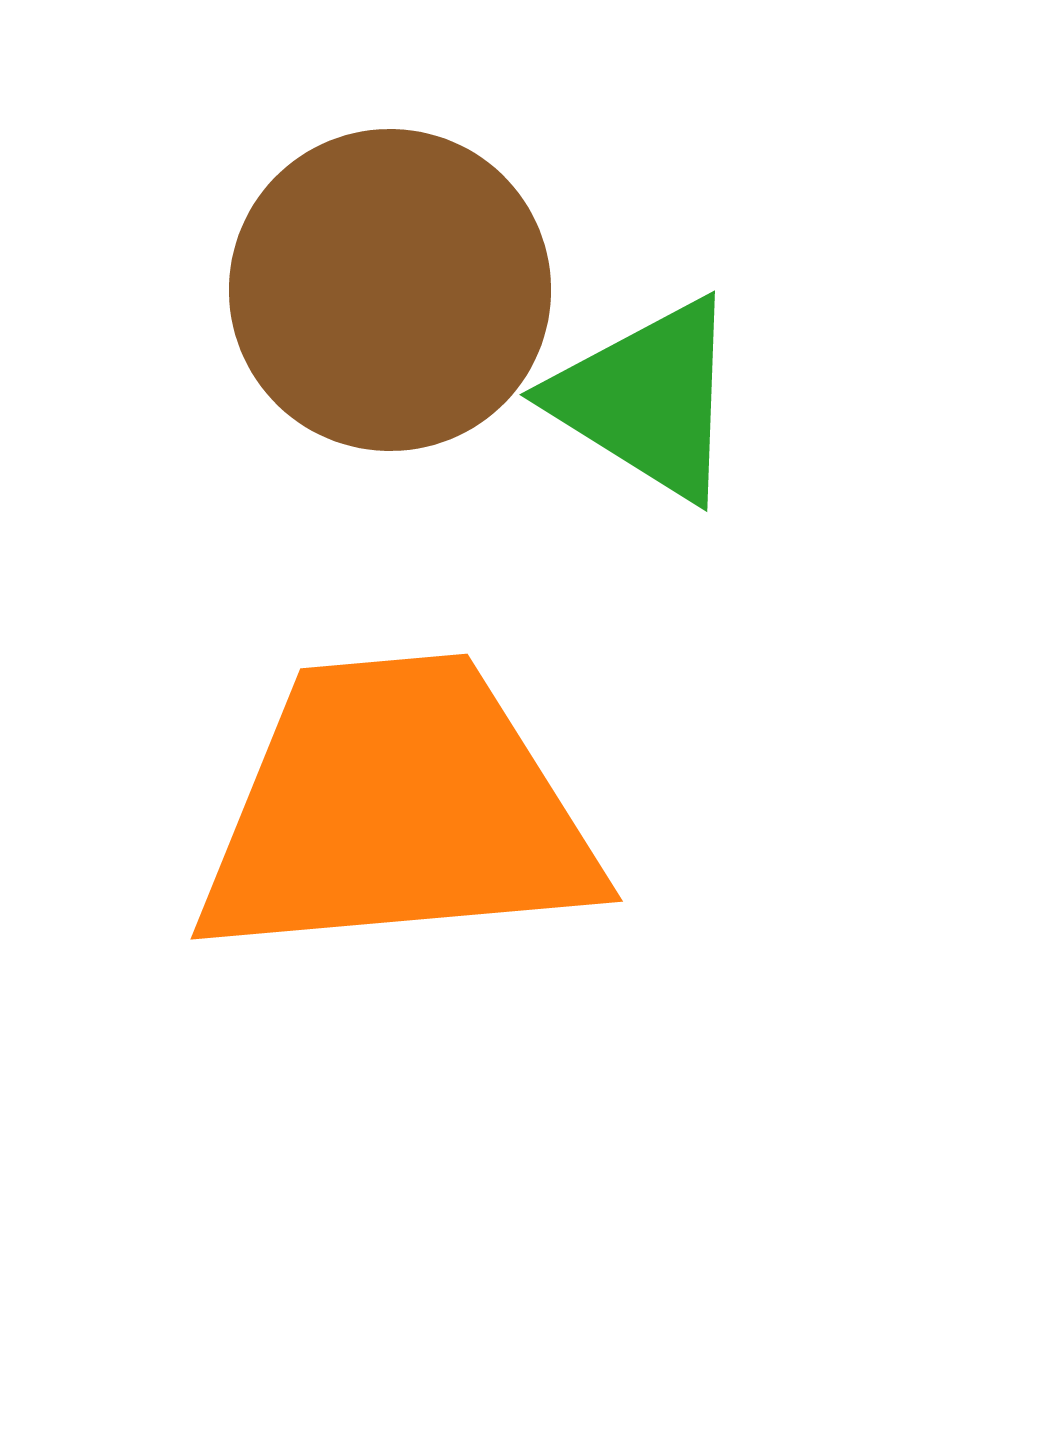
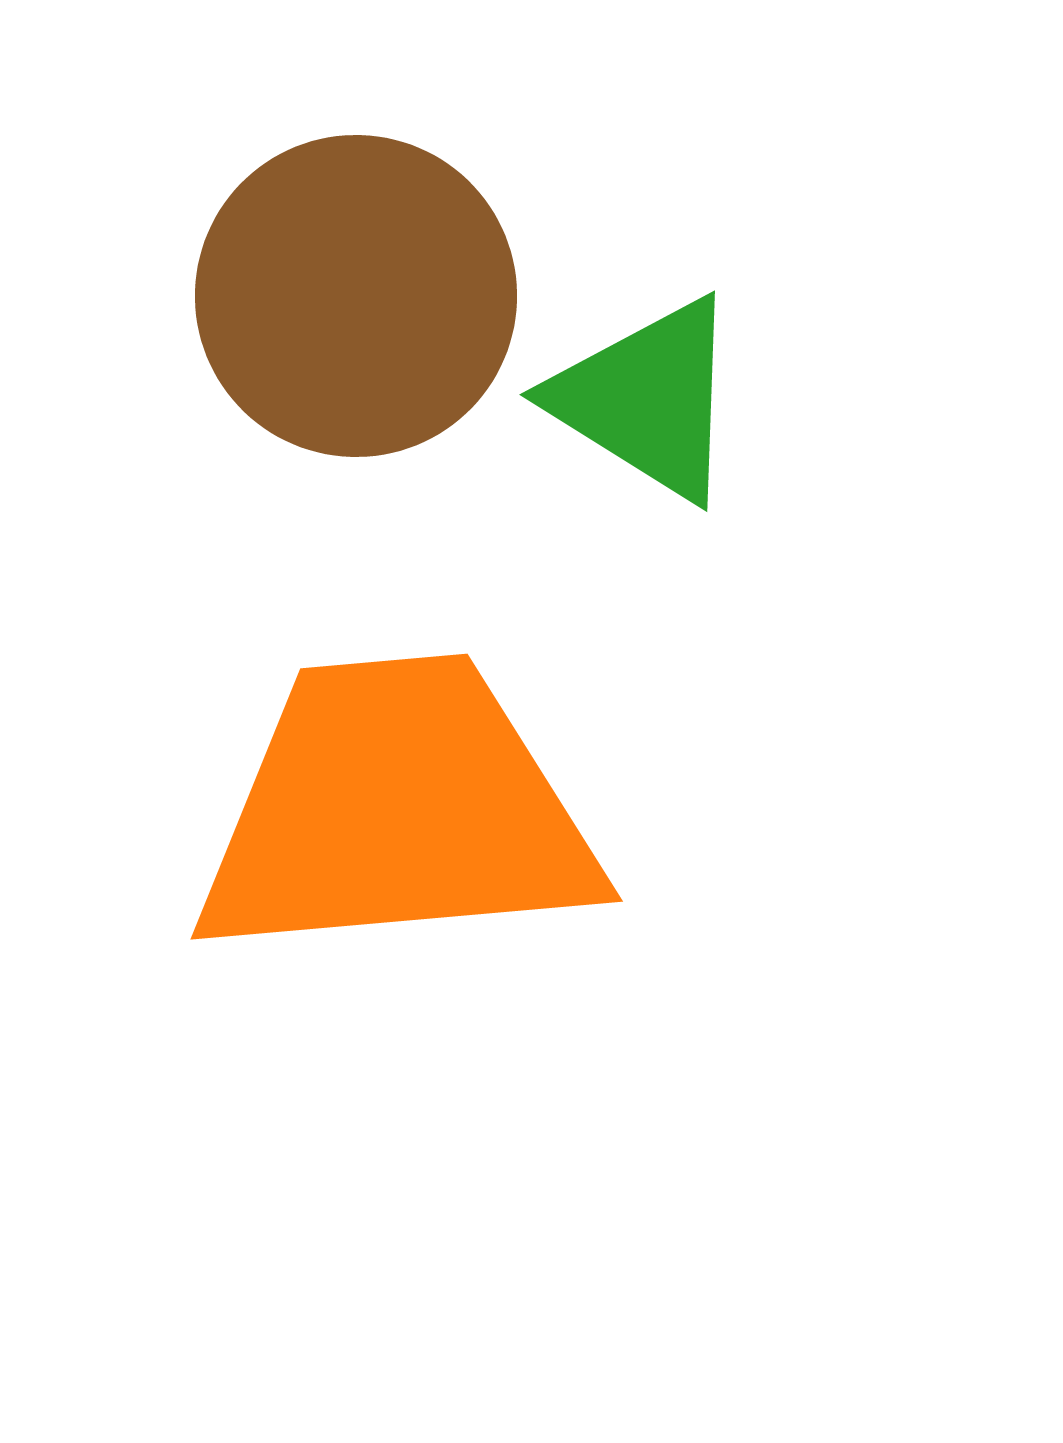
brown circle: moved 34 px left, 6 px down
